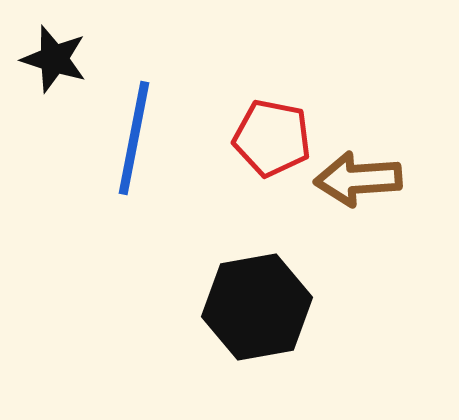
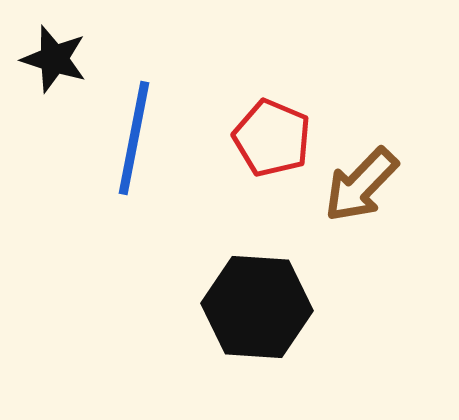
red pentagon: rotated 12 degrees clockwise
brown arrow: moved 3 px right, 6 px down; rotated 42 degrees counterclockwise
black hexagon: rotated 14 degrees clockwise
